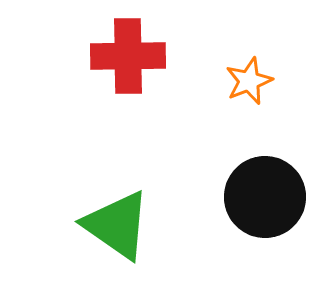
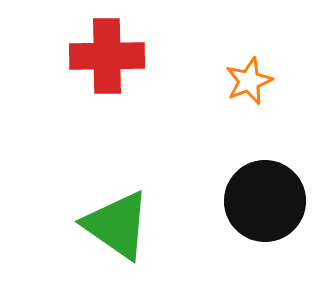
red cross: moved 21 px left
black circle: moved 4 px down
